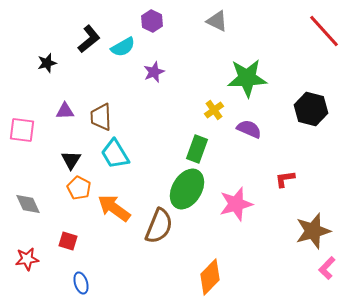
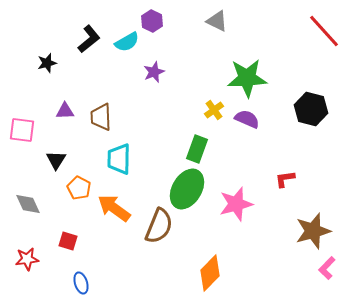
cyan semicircle: moved 4 px right, 5 px up
purple semicircle: moved 2 px left, 10 px up
cyan trapezoid: moved 4 px right, 5 px down; rotated 32 degrees clockwise
black triangle: moved 15 px left
orange diamond: moved 4 px up
